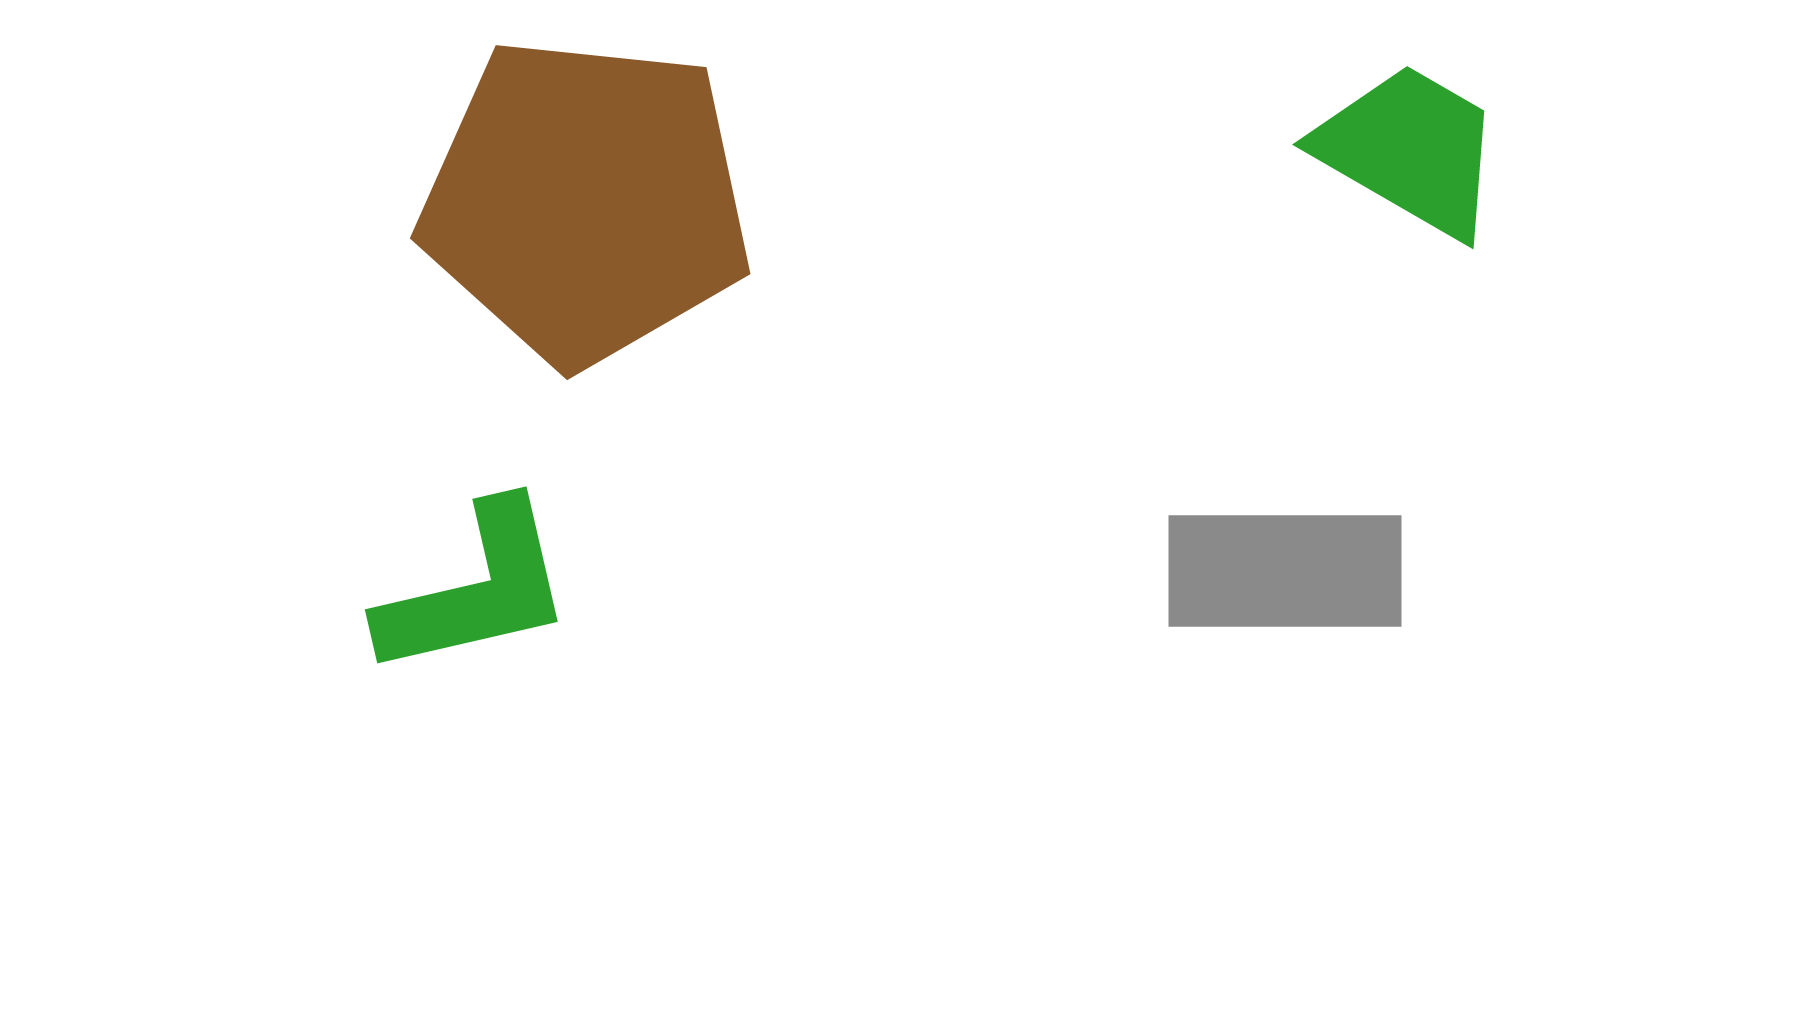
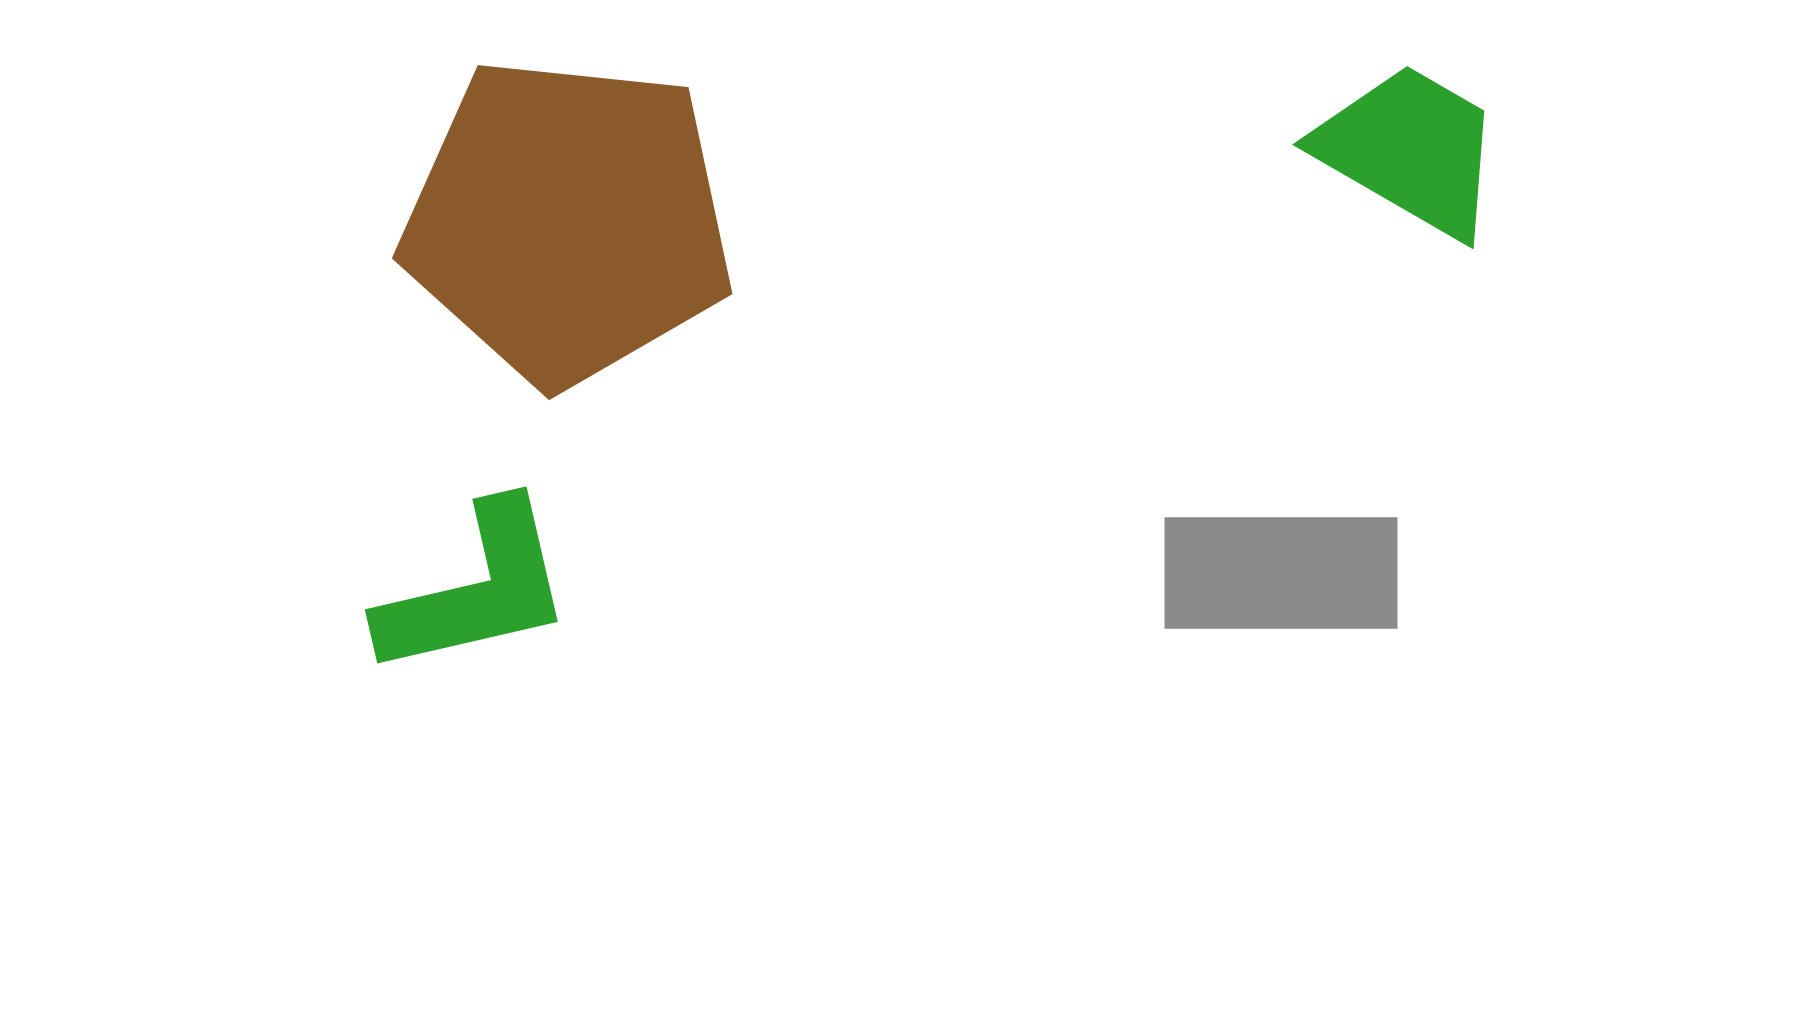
brown pentagon: moved 18 px left, 20 px down
gray rectangle: moved 4 px left, 2 px down
